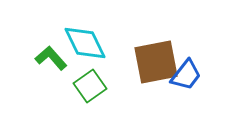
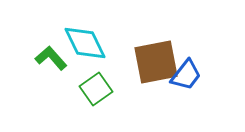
green square: moved 6 px right, 3 px down
